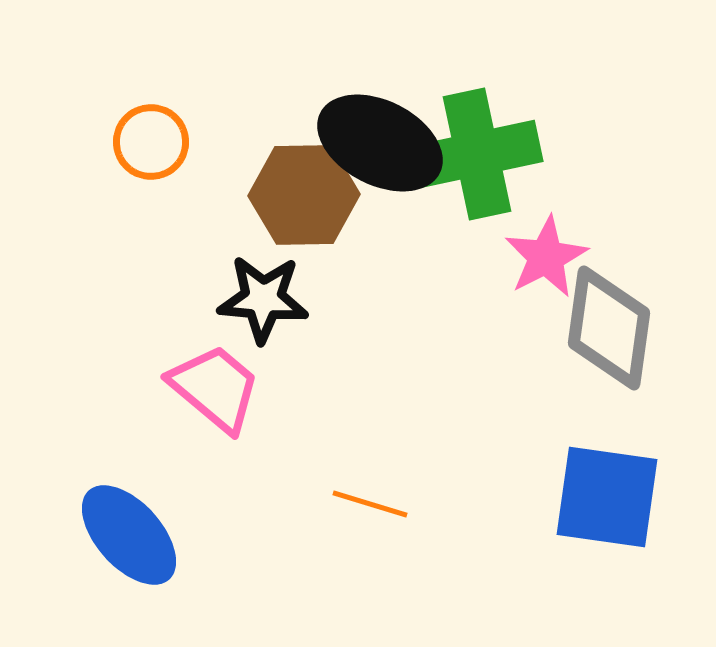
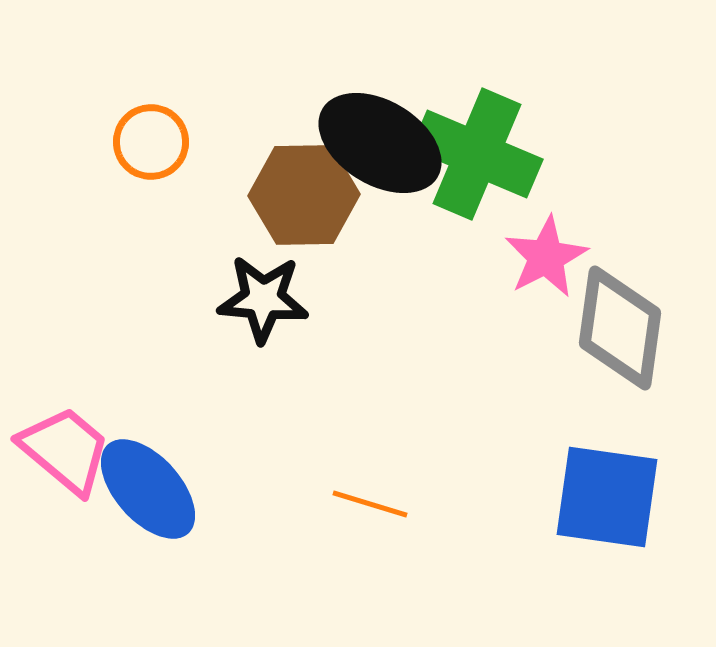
black ellipse: rotated 4 degrees clockwise
green cross: rotated 35 degrees clockwise
gray diamond: moved 11 px right
pink trapezoid: moved 150 px left, 62 px down
blue ellipse: moved 19 px right, 46 px up
